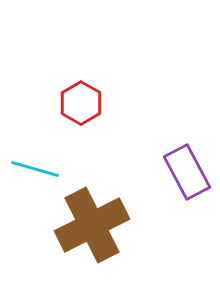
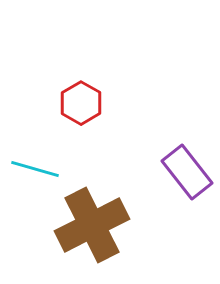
purple rectangle: rotated 10 degrees counterclockwise
